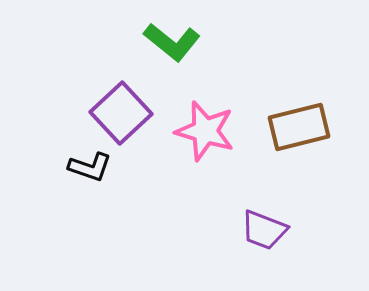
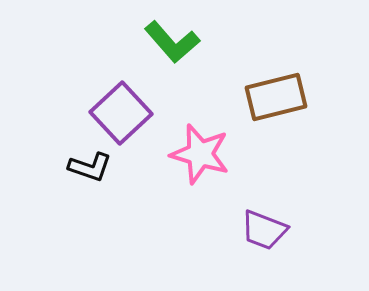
green L-shape: rotated 10 degrees clockwise
brown rectangle: moved 23 px left, 30 px up
pink star: moved 5 px left, 23 px down
